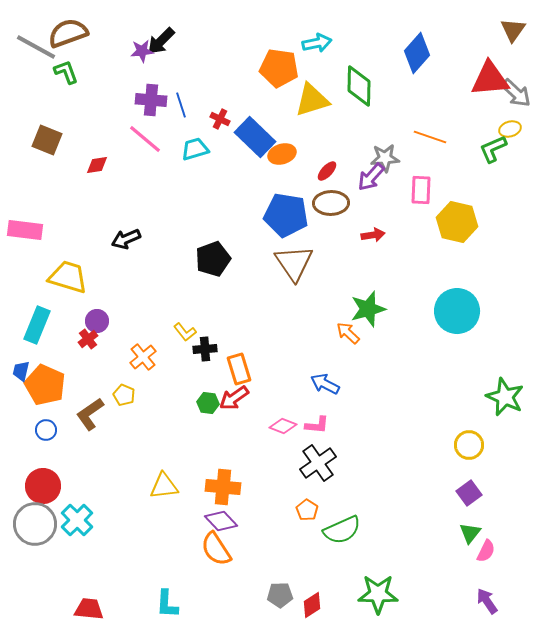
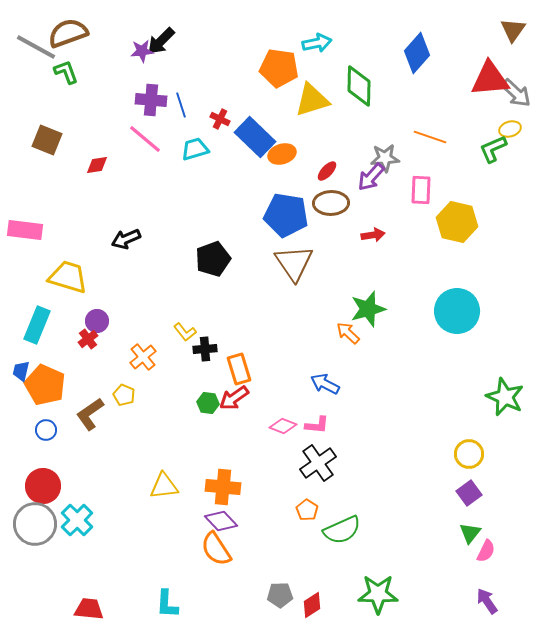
yellow circle at (469, 445): moved 9 px down
